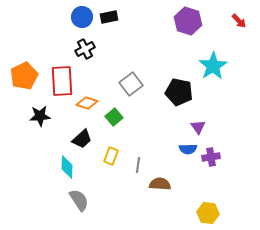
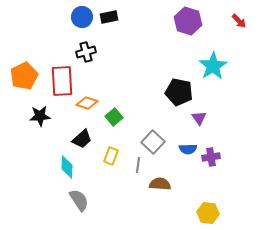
black cross: moved 1 px right, 3 px down; rotated 12 degrees clockwise
gray square: moved 22 px right, 58 px down; rotated 10 degrees counterclockwise
purple triangle: moved 1 px right, 9 px up
